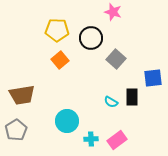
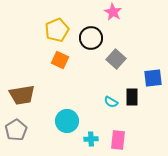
pink star: rotated 12 degrees clockwise
yellow pentagon: rotated 25 degrees counterclockwise
orange square: rotated 24 degrees counterclockwise
pink rectangle: moved 1 px right; rotated 48 degrees counterclockwise
